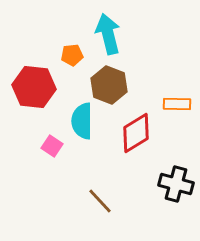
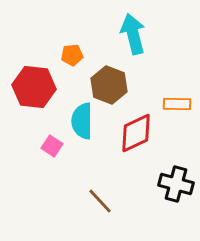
cyan arrow: moved 25 px right
red diamond: rotated 6 degrees clockwise
